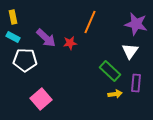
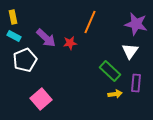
cyan rectangle: moved 1 px right, 1 px up
white pentagon: rotated 25 degrees counterclockwise
